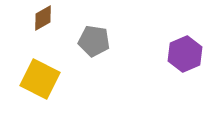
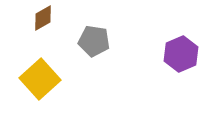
purple hexagon: moved 4 px left
yellow square: rotated 21 degrees clockwise
